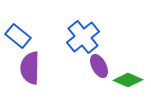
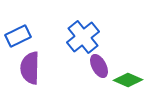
blue rectangle: rotated 65 degrees counterclockwise
